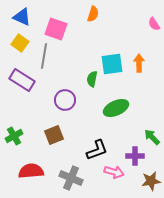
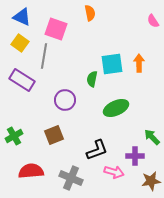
orange semicircle: moved 3 px left, 1 px up; rotated 28 degrees counterclockwise
pink semicircle: moved 1 px left, 3 px up
